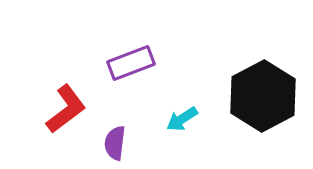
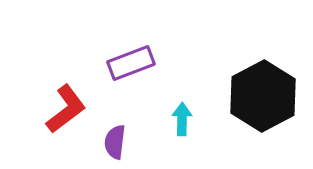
cyan arrow: rotated 124 degrees clockwise
purple semicircle: moved 1 px up
